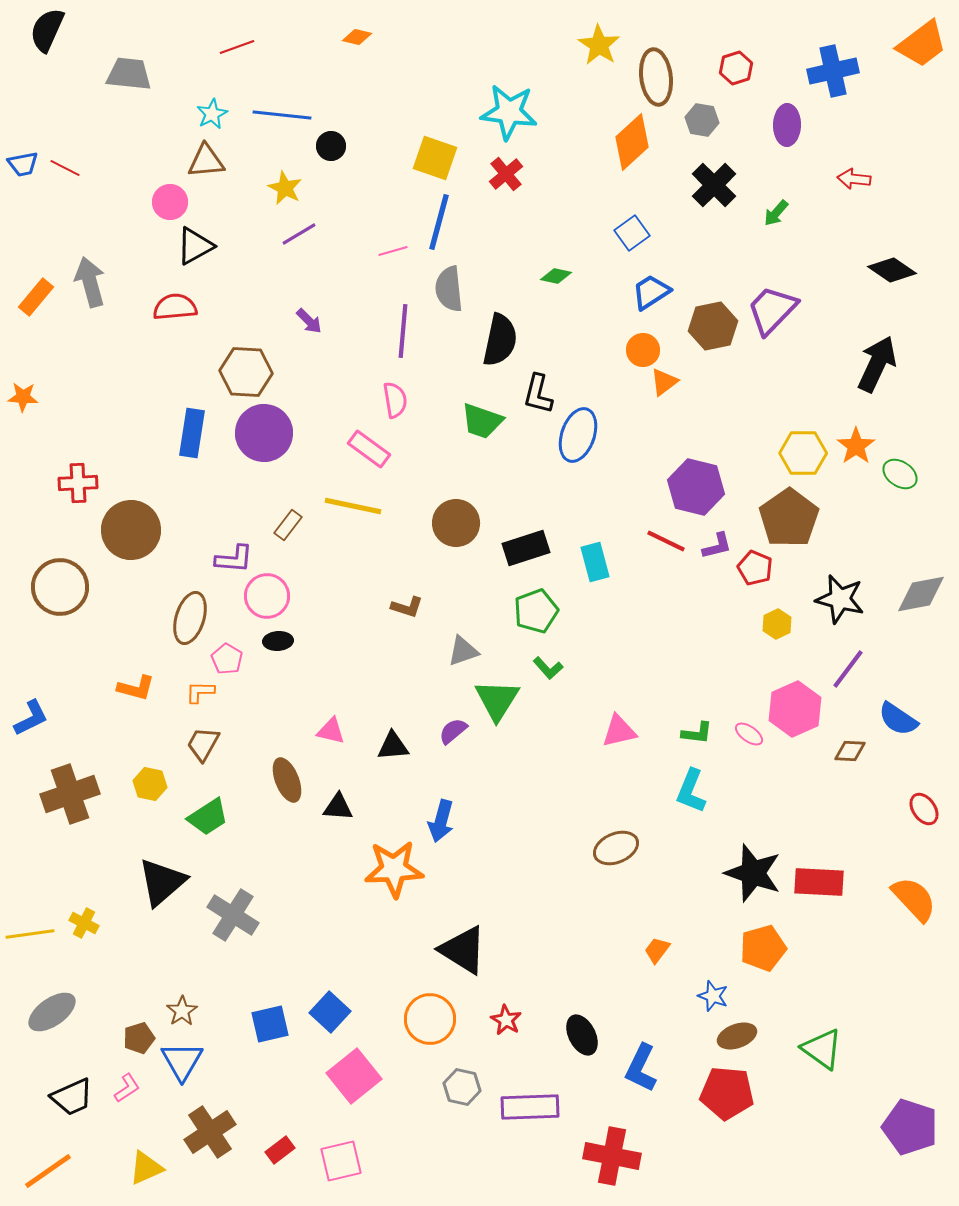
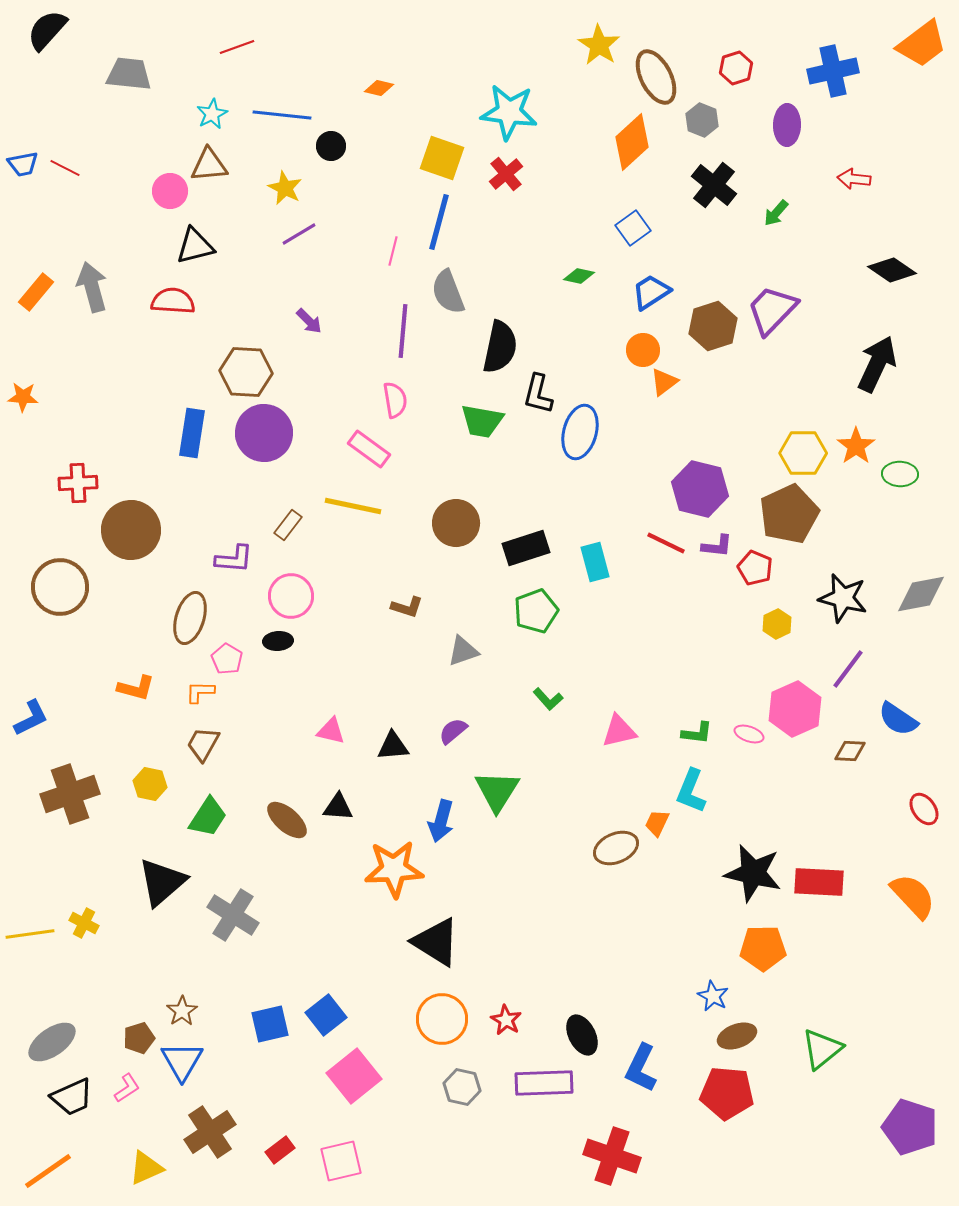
black semicircle at (47, 30): rotated 18 degrees clockwise
orange diamond at (357, 37): moved 22 px right, 51 px down
brown ellipse at (656, 77): rotated 20 degrees counterclockwise
gray hexagon at (702, 120): rotated 12 degrees clockwise
yellow square at (435, 158): moved 7 px right
brown triangle at (206, 161): moved 3 px right, 4 px down
black cross at (714, 185): rotated 6 degrees counterclockwise
pink circle at (170, 202): moved 11 px up
blue square at (632, 233): moved 1 px right, 5 px up
black triangle at (195, 246): rotated 15 degrees clockwise
pink line at (393, 251): rotated 60 degrees counterclockwise
green diamond at (556, 276): moved 23 px right
gray arrow at (90, 282): moved 2 px right, 5 px down
gray semicircle at (449, 289): moved 1 px left, 3 px down; rotated 15 degrees counterclockwise
orange rectangle at (36, 297): moved 5 px up
red semicircle at (175, 307): moved 2 px left, 6 px up; rotated 9 degrees clockwise
brown hexagon at (713, 326): rotated 6 degrees counterclockwise
black semicircle at (500, 340): moved 7 px down
green trapezoid at (482, 421): rotated 9 degrees counterclockwise
blue ellipse at (578, 435): moved 2 px right, 3 px up; rotated 4 degrees counterclockwise
green ellipse at (900, 474): rotated 32 degrees counterclockwise
purple hexagon at (696, 487): moved 4 px right, 2 px down
brown pentagon at (789, 518): moved 4 px up; rotated 10 degrees clockwise
red line at (666, 541): moved 2 px down
purple L-shape at (717, 546): rotated 20 degrees clockwise
pink circle at (267, 596): moved 24 px right
black star at (840, 599): moved 3 px right, 1 px up
green L-shape at (548, 668): moved 31 px down
green triangle at (497, 700): moved 91 px down
pink ellipse at (749, 734): rotated 16 degrees counterclockwise
brown ellipse at (287, 780): moved 40 px down; rotated 27 degrees counterclockwise
green trapezoid at (208, 817): rotated 24 degrees counterclockwise
black star at (753, 873): rotated 6 degrees counterclockwise
orange semicircle at (914, 899): moved 1 px left, 3 px up
orange pentagon at (763, 948): rotated 15 degrees clockwise
black triangle at (463, 950): moved 27 px left, 8 px up
orange trapezoid at (657, 950): moved 127 px up; rotated 12 degrees counterclockwise
blue star at (713, 996): rotated 8 degrees clockwise
gray ellipse at (52, 1012): moved 30 px down
blue square at (330, 1012): moved 4 px left, 3 px down; rotated 9 degrees clockwise
orange circle at (430, 1019): moved 12 px right
green triangle at (822, 1049): rotated 45 degrees clockwise
purple rectangle at (530, 1107): moved 14 px right, 24 px up
red cross at (612, 1156): rotated 8 degrees clockwise
